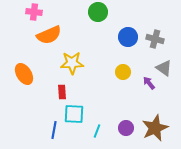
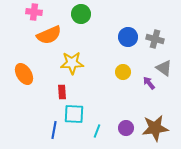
green circle: moved 17 px left, 2 px down
brown star: rotated 16 degrees clockwise
